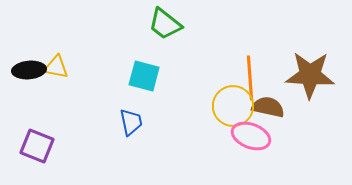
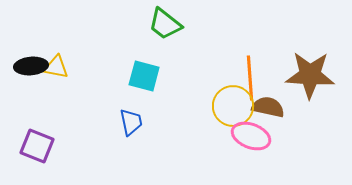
black ellipse: moved 2 px right, 4 px up
